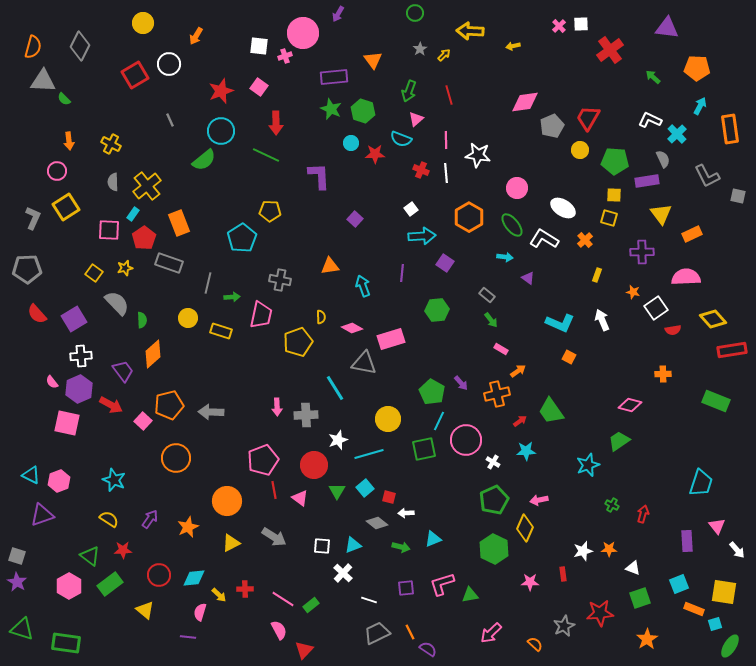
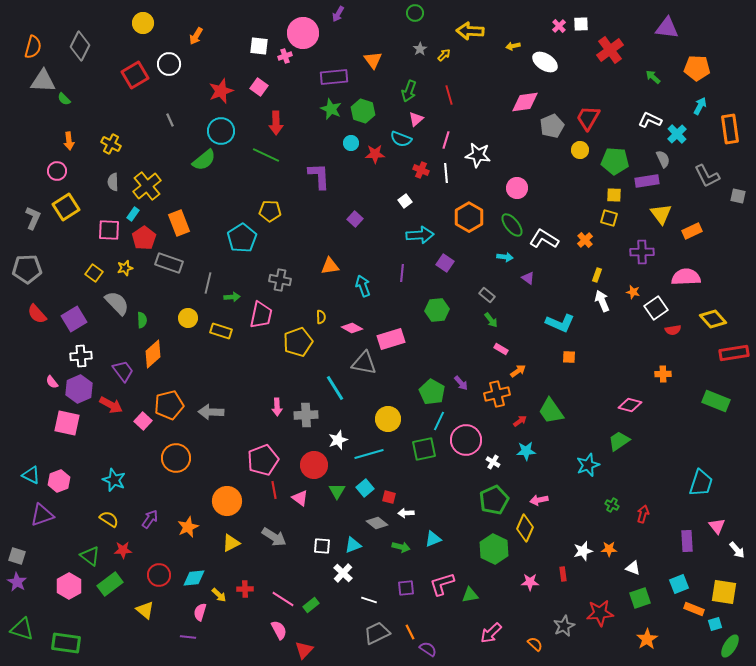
pink line at (446, 140): rotated 18 degrees clockwise
white ellipse at (563, 208): moved 18 px left, 146 px up
white square at (411, 209): moved 6 px left, 8 px up
orange rectangle at (692, 234): moved 3 px up
cyan arrow at (422, 236): moved 2 px left, 1 px up
white arrow at (602, 320): moved 19 px up
red rectangle at (732, 350): moved 2 px right, 3 px down
orange square at (569, 357): rotated 24 degrees counterclockwise
